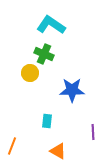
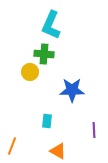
cyan L-shape: rotated 100 degrees counterclockwise
green cross: rotated 18 degrees counterclockwise
yellow circle: moved 1 px up
purple line: moved 1 px right, 2 px up
